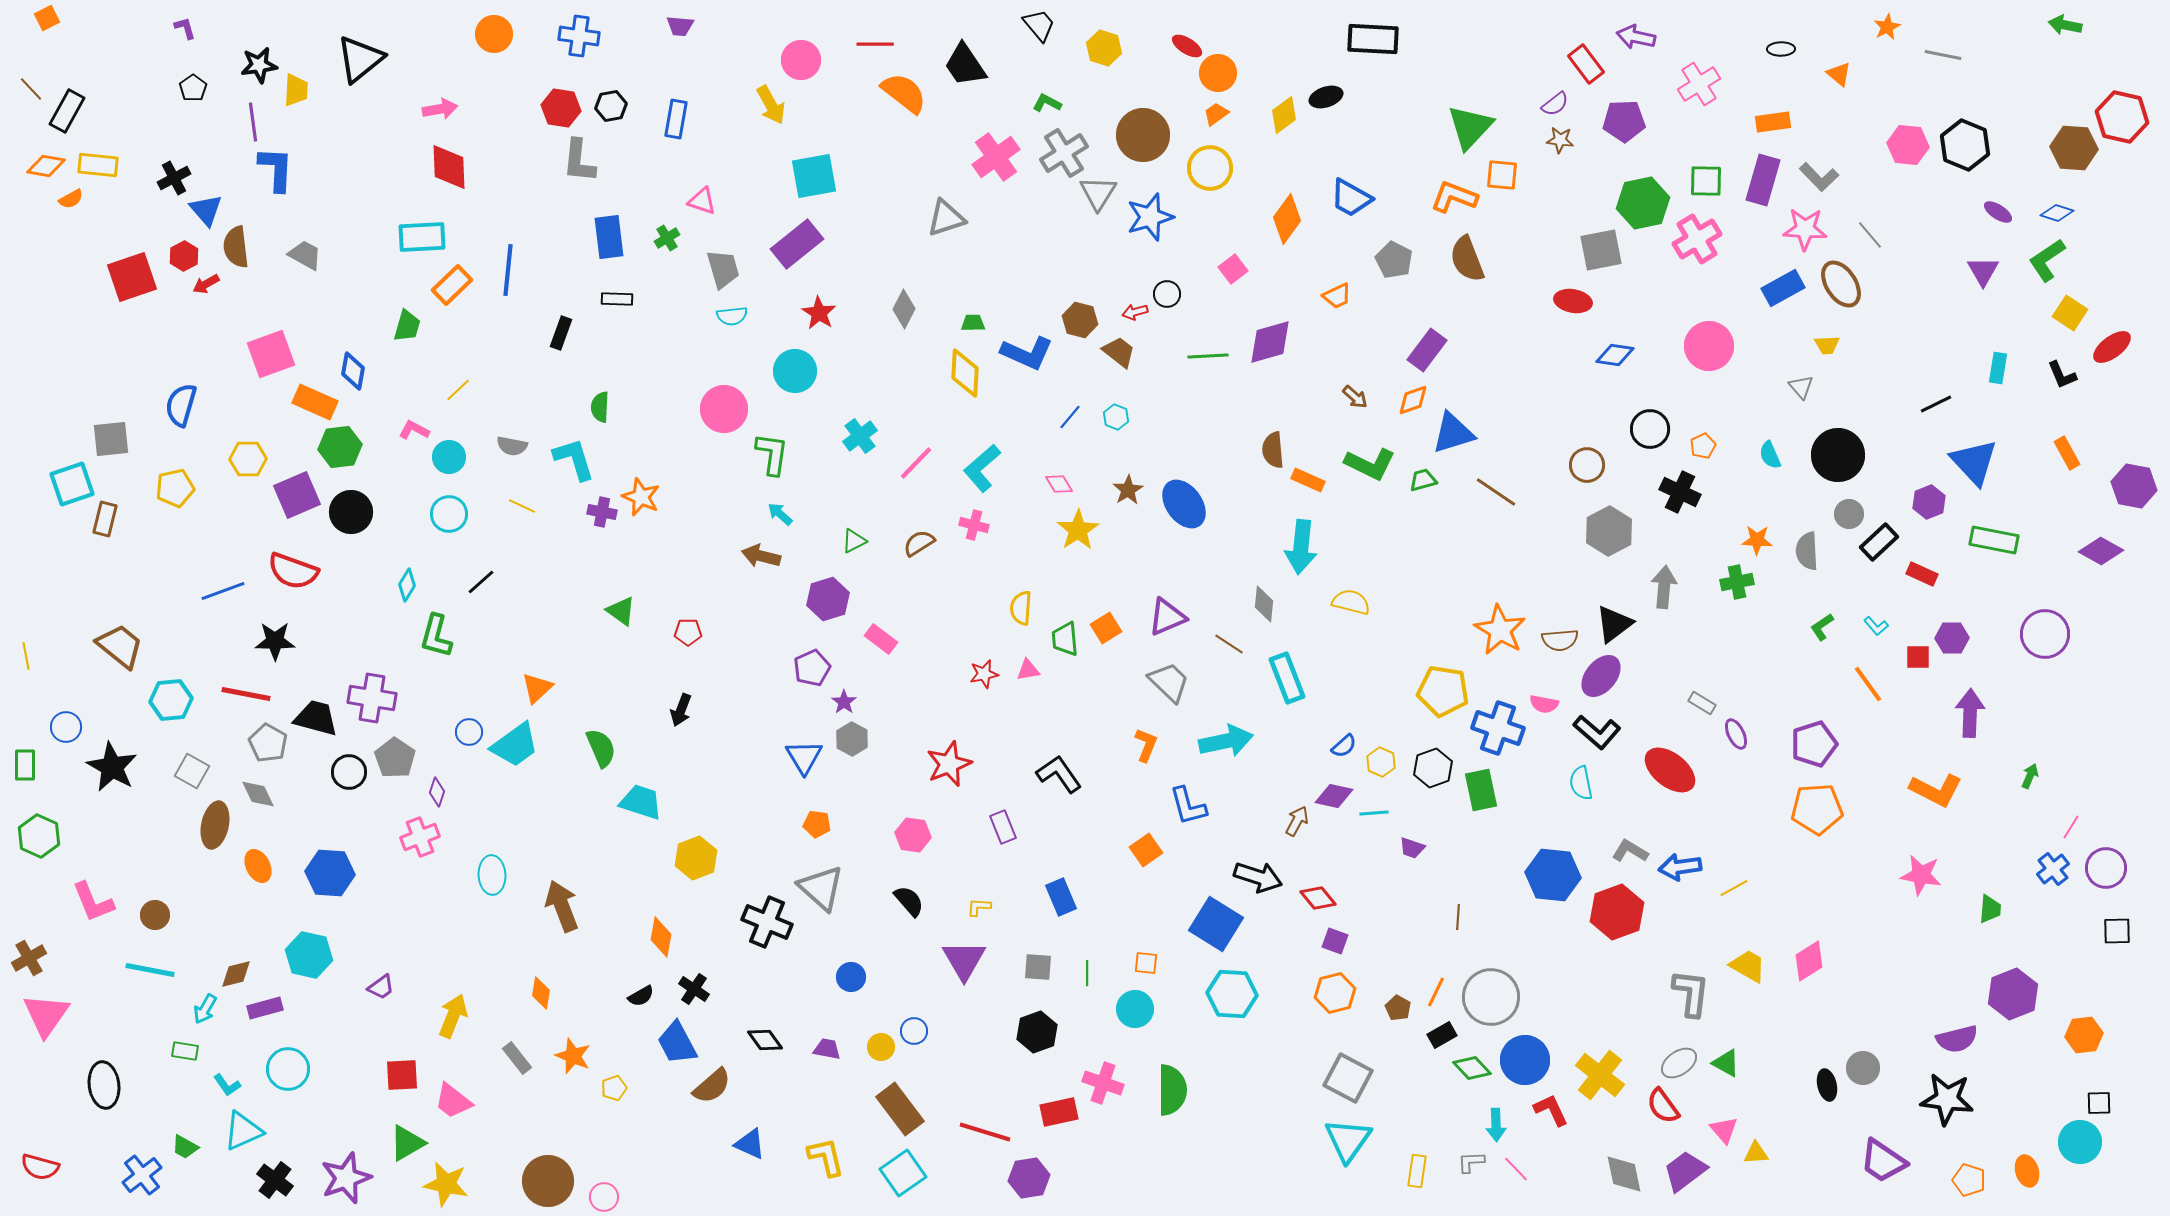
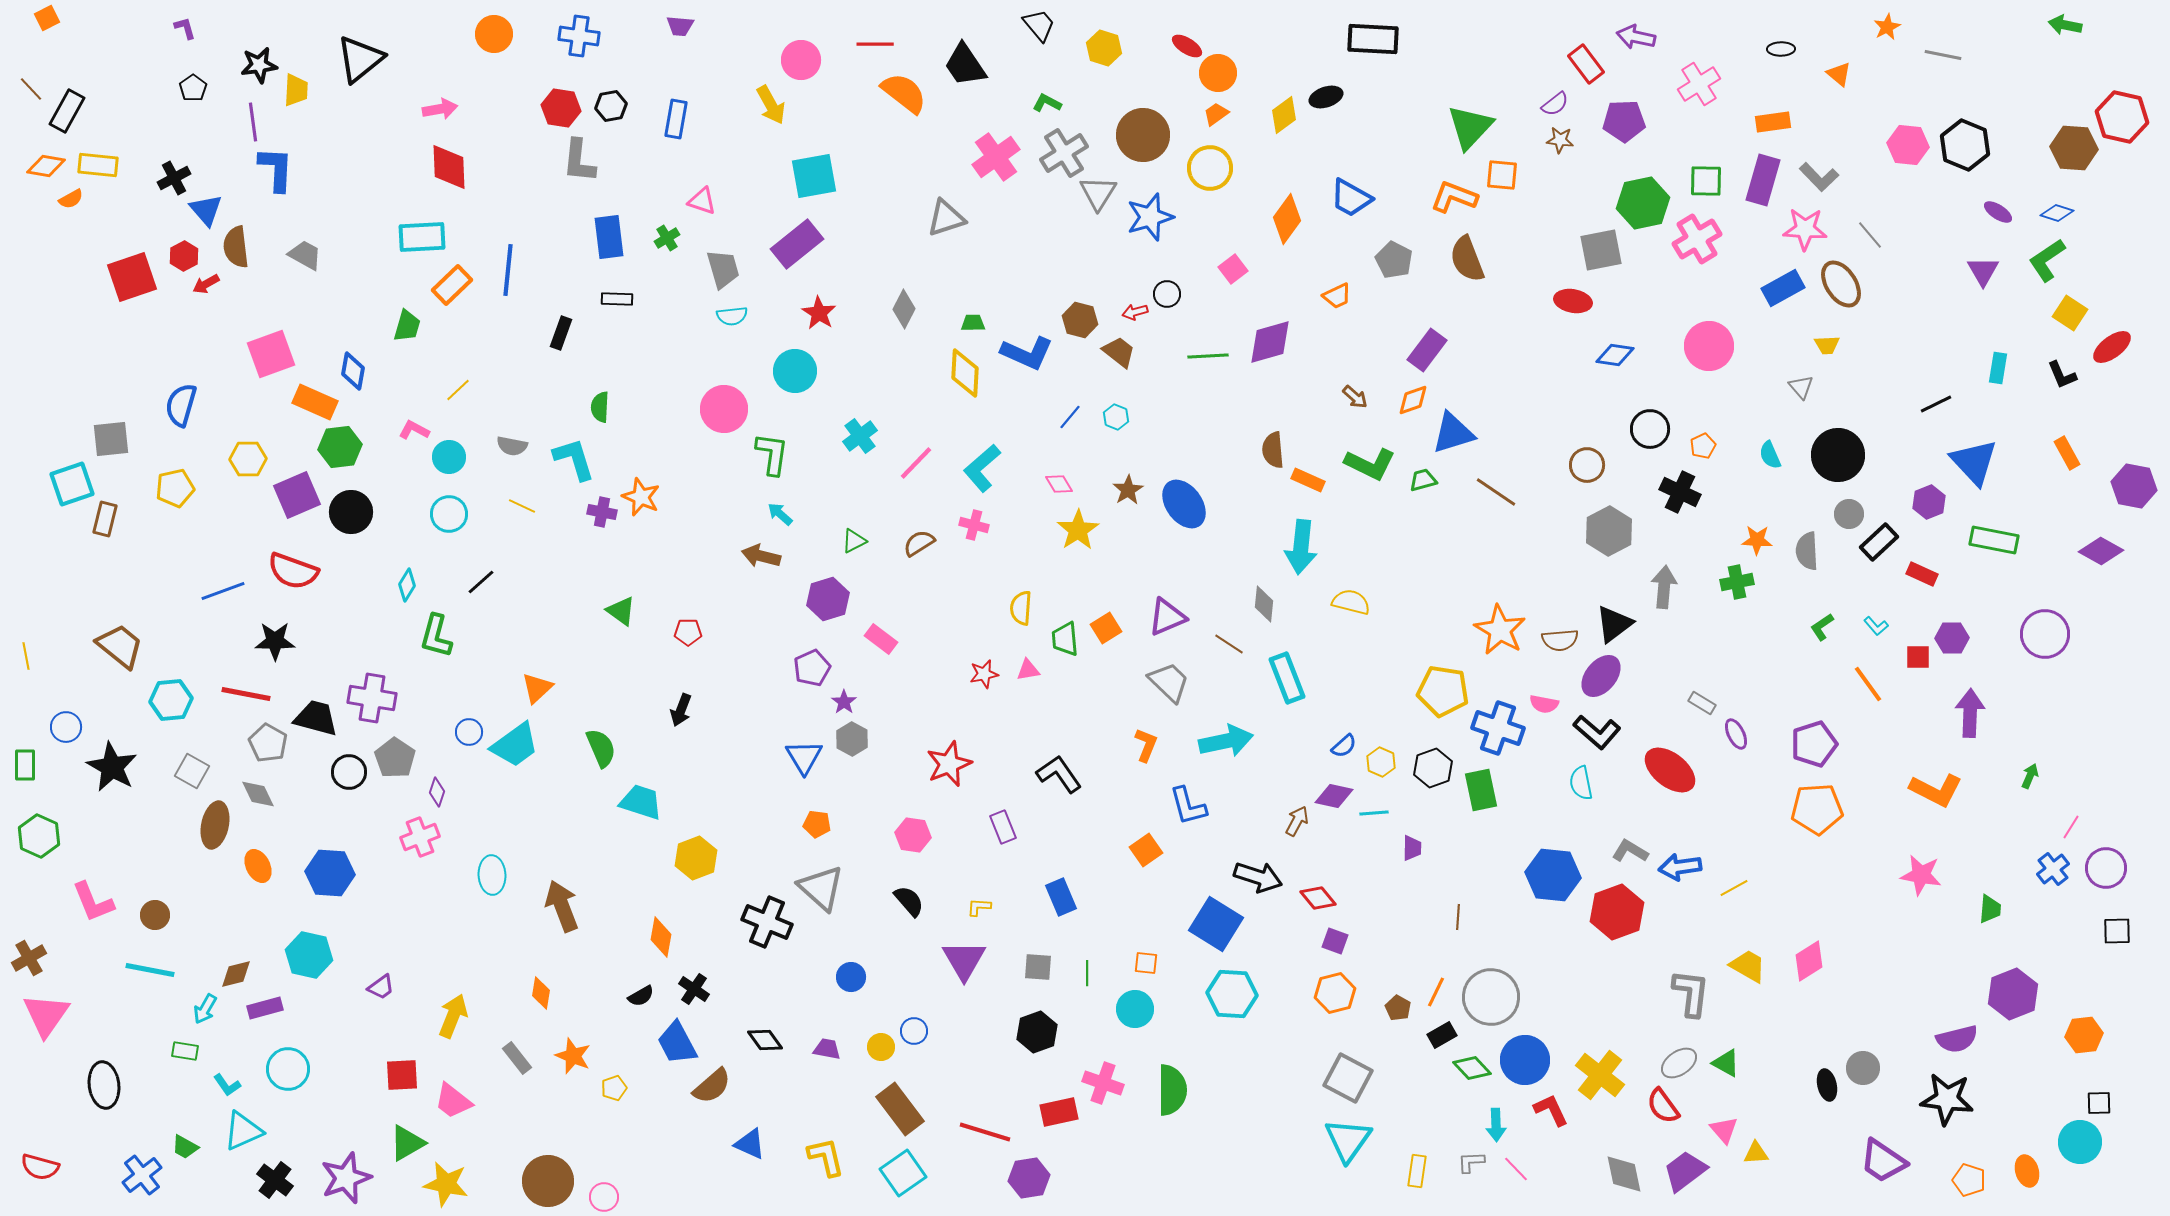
purple trapezoid at (1412, 848): rotated 108 degrees counterclockwise
